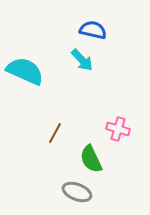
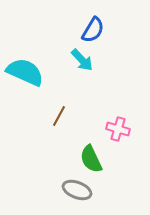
blue semicircle: rotated 108 degrees clockwise
cyan semicircle: moved 1 px down
brown line: moved 4 px right, 17 px up
gray ellipse: moved 2 px up
